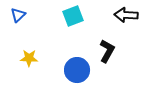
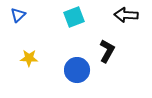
cyan square: moved 1 px right, 1 px down
